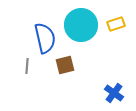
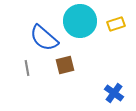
cyan circle: moved 1 px left, 4 px up
blue semicircle: moved 1 px left; rotated 144 degrees clockwise
gray line: moved 2 px down; rotated 14 degrees counterclockwise
